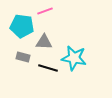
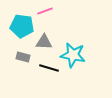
cyan star: moved 1 px left, 3 px up
black line: moved 1 px right
